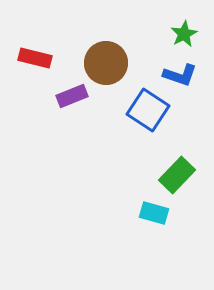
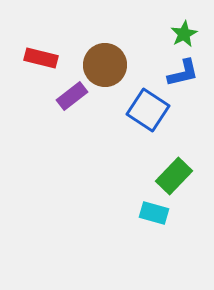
red rectangle: moved 6 px right
brown circle: moved 1 px left, 2 px down
blue L-shape: moved 3 px right, 2 px up; rotated 32 degrees counterclockwise
purple rectangle: rotated 16 degrees counterclockwise
green rectangle: moved 3 px left, 1 px down
